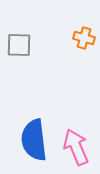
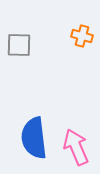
orange cross: moved 2 px left, 2 px up
blue semicircle: moved 2 px up
